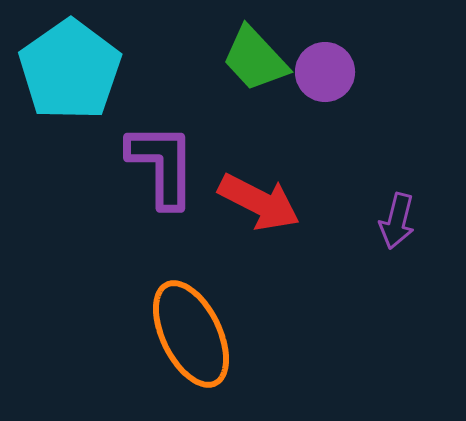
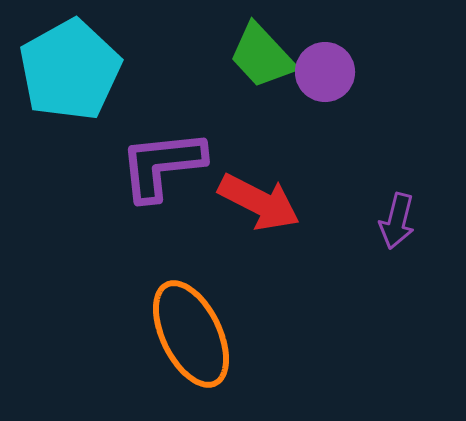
green trapezoid: moved 7 px right, 3 px up
cyan pentagon: rotated 6 degrees clockwise
purple L-shape: rotated 96 degrees counterclockwise
